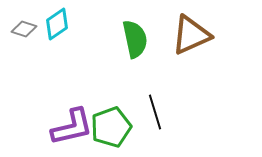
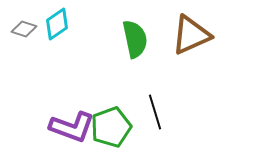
purple L-shape: rotated 33 degrees clockwise
